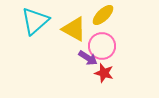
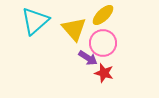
yellow triangle: rotated 20 degrees clockwise
pink circle: moved 1 px right, 3 px up
